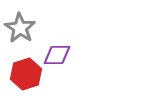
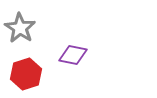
purple diamond: moved 16 px right; rotated 12 degrees clockwise
